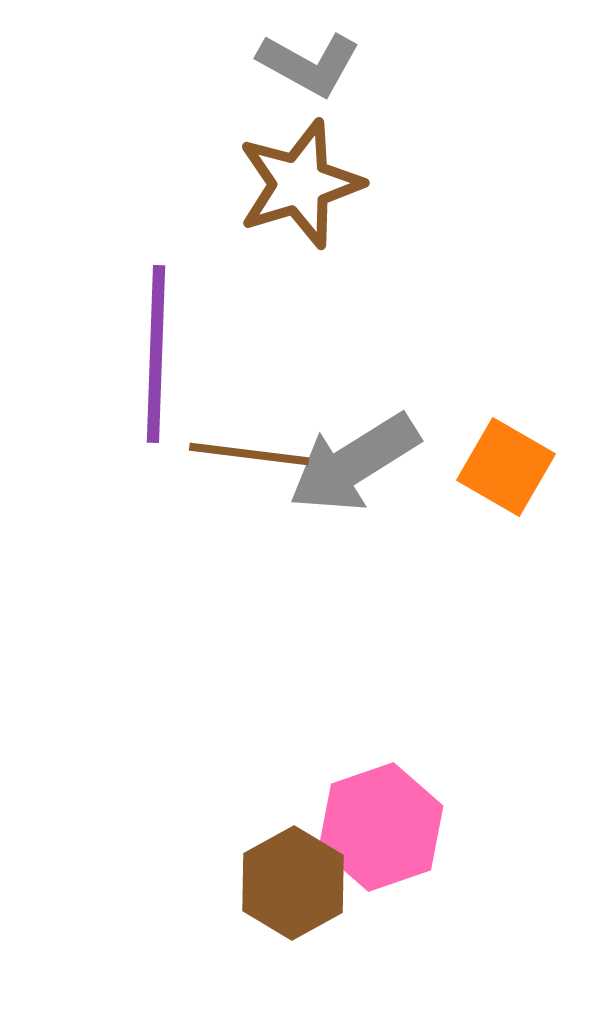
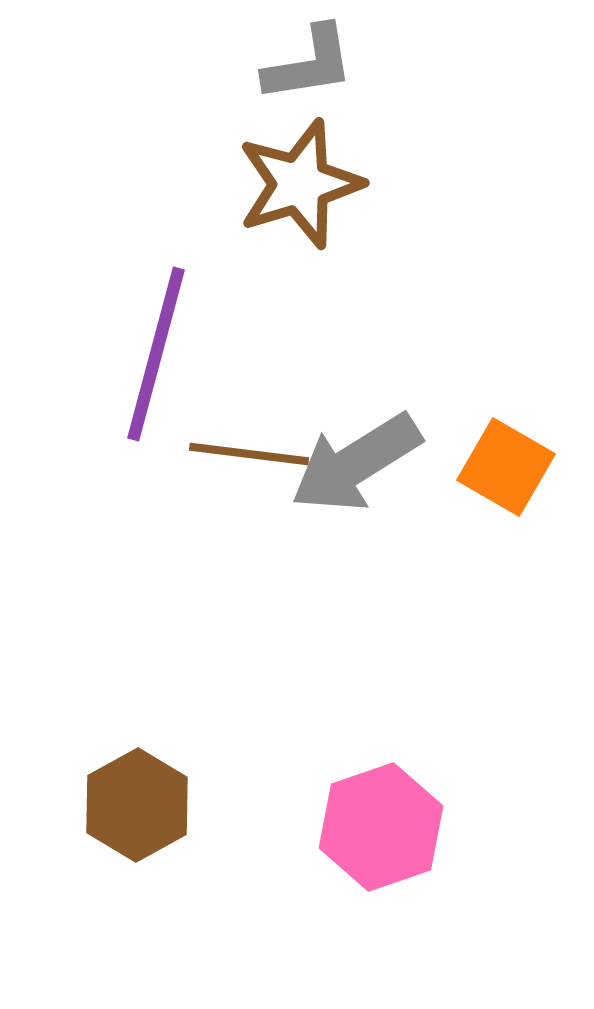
gray L-shape: rotated 38 degrees counterclockwise
purple line: rotated 13 degrees clockwise
gray arrow: moved 2 px right
brown hexagon: moved 156 px left, 78 px up
